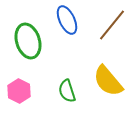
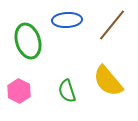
blue ellipse: rotated 68 degrees counterclockwise
